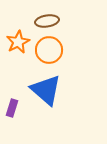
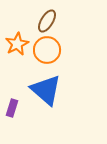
brown ellipse: rotated 50 degrees counterclockwise
orange star: moved 1 px left, 2 px down
orange circle: moved 2 px left
